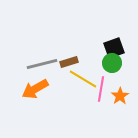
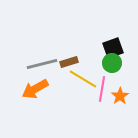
black square: moved 1 px left
pink line: moved 1 px right
